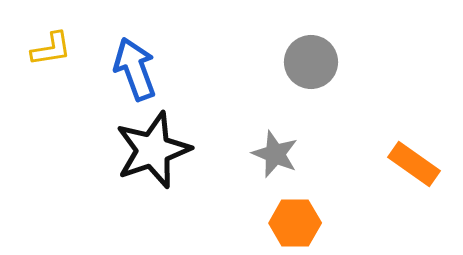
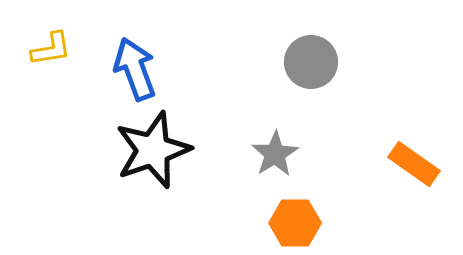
gray star: rotated 18 degrees clockwise
